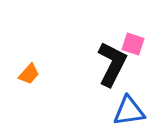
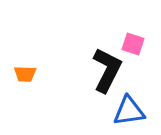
black L-shape: moved 5 px left, 6 px down
orange trapezoid: moved 4 px left; rotated 50 degrees clockwise
